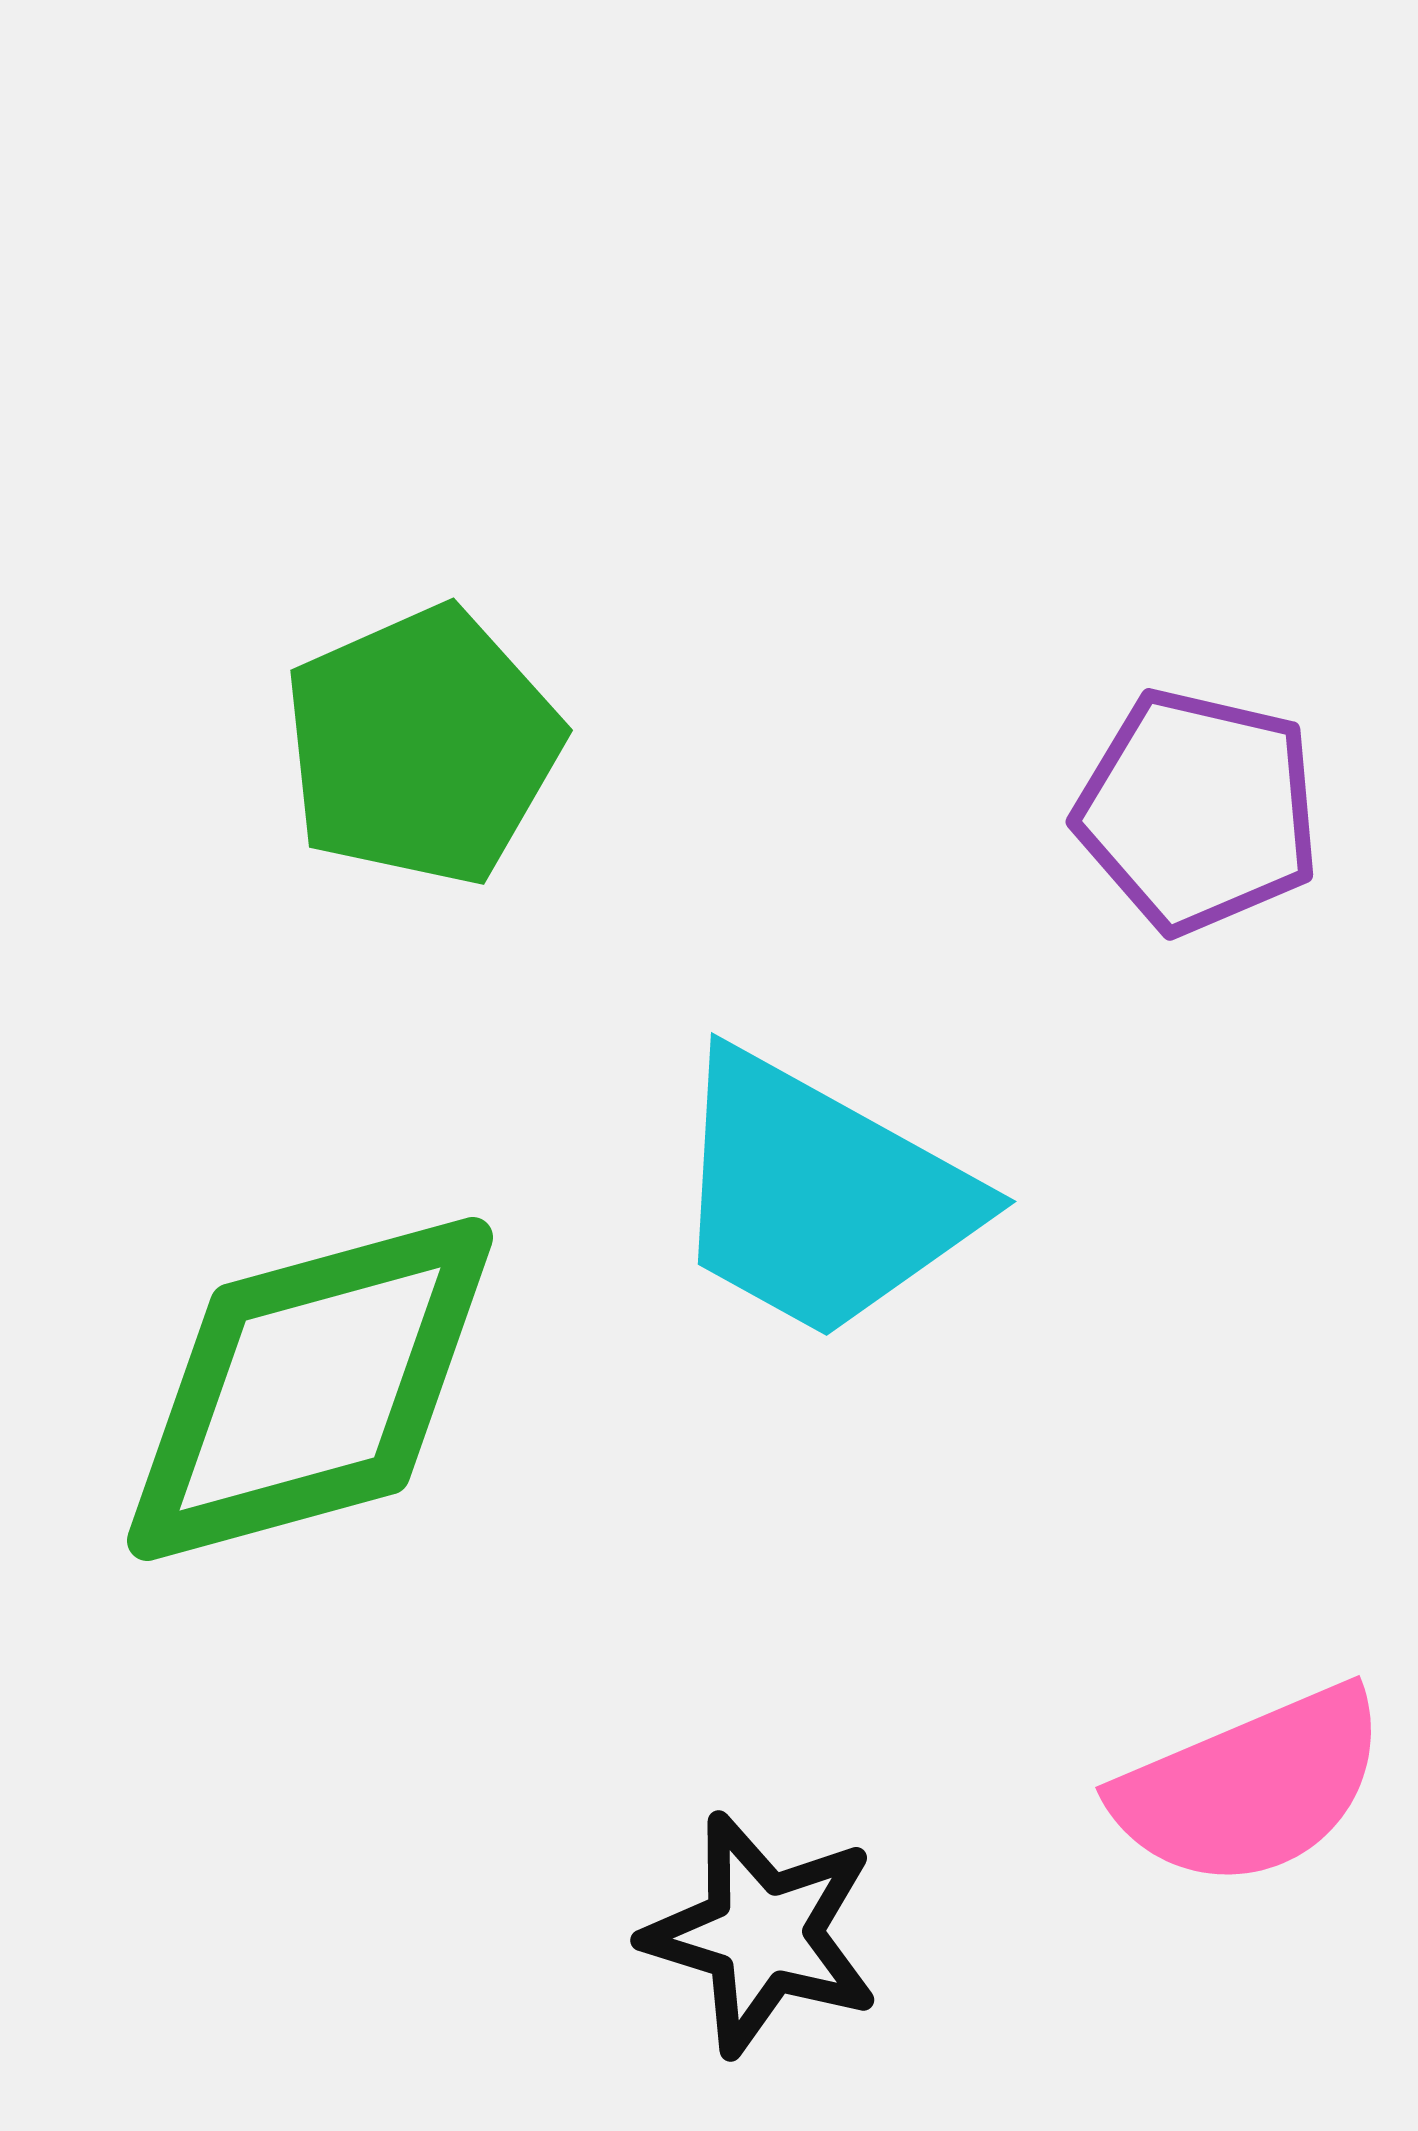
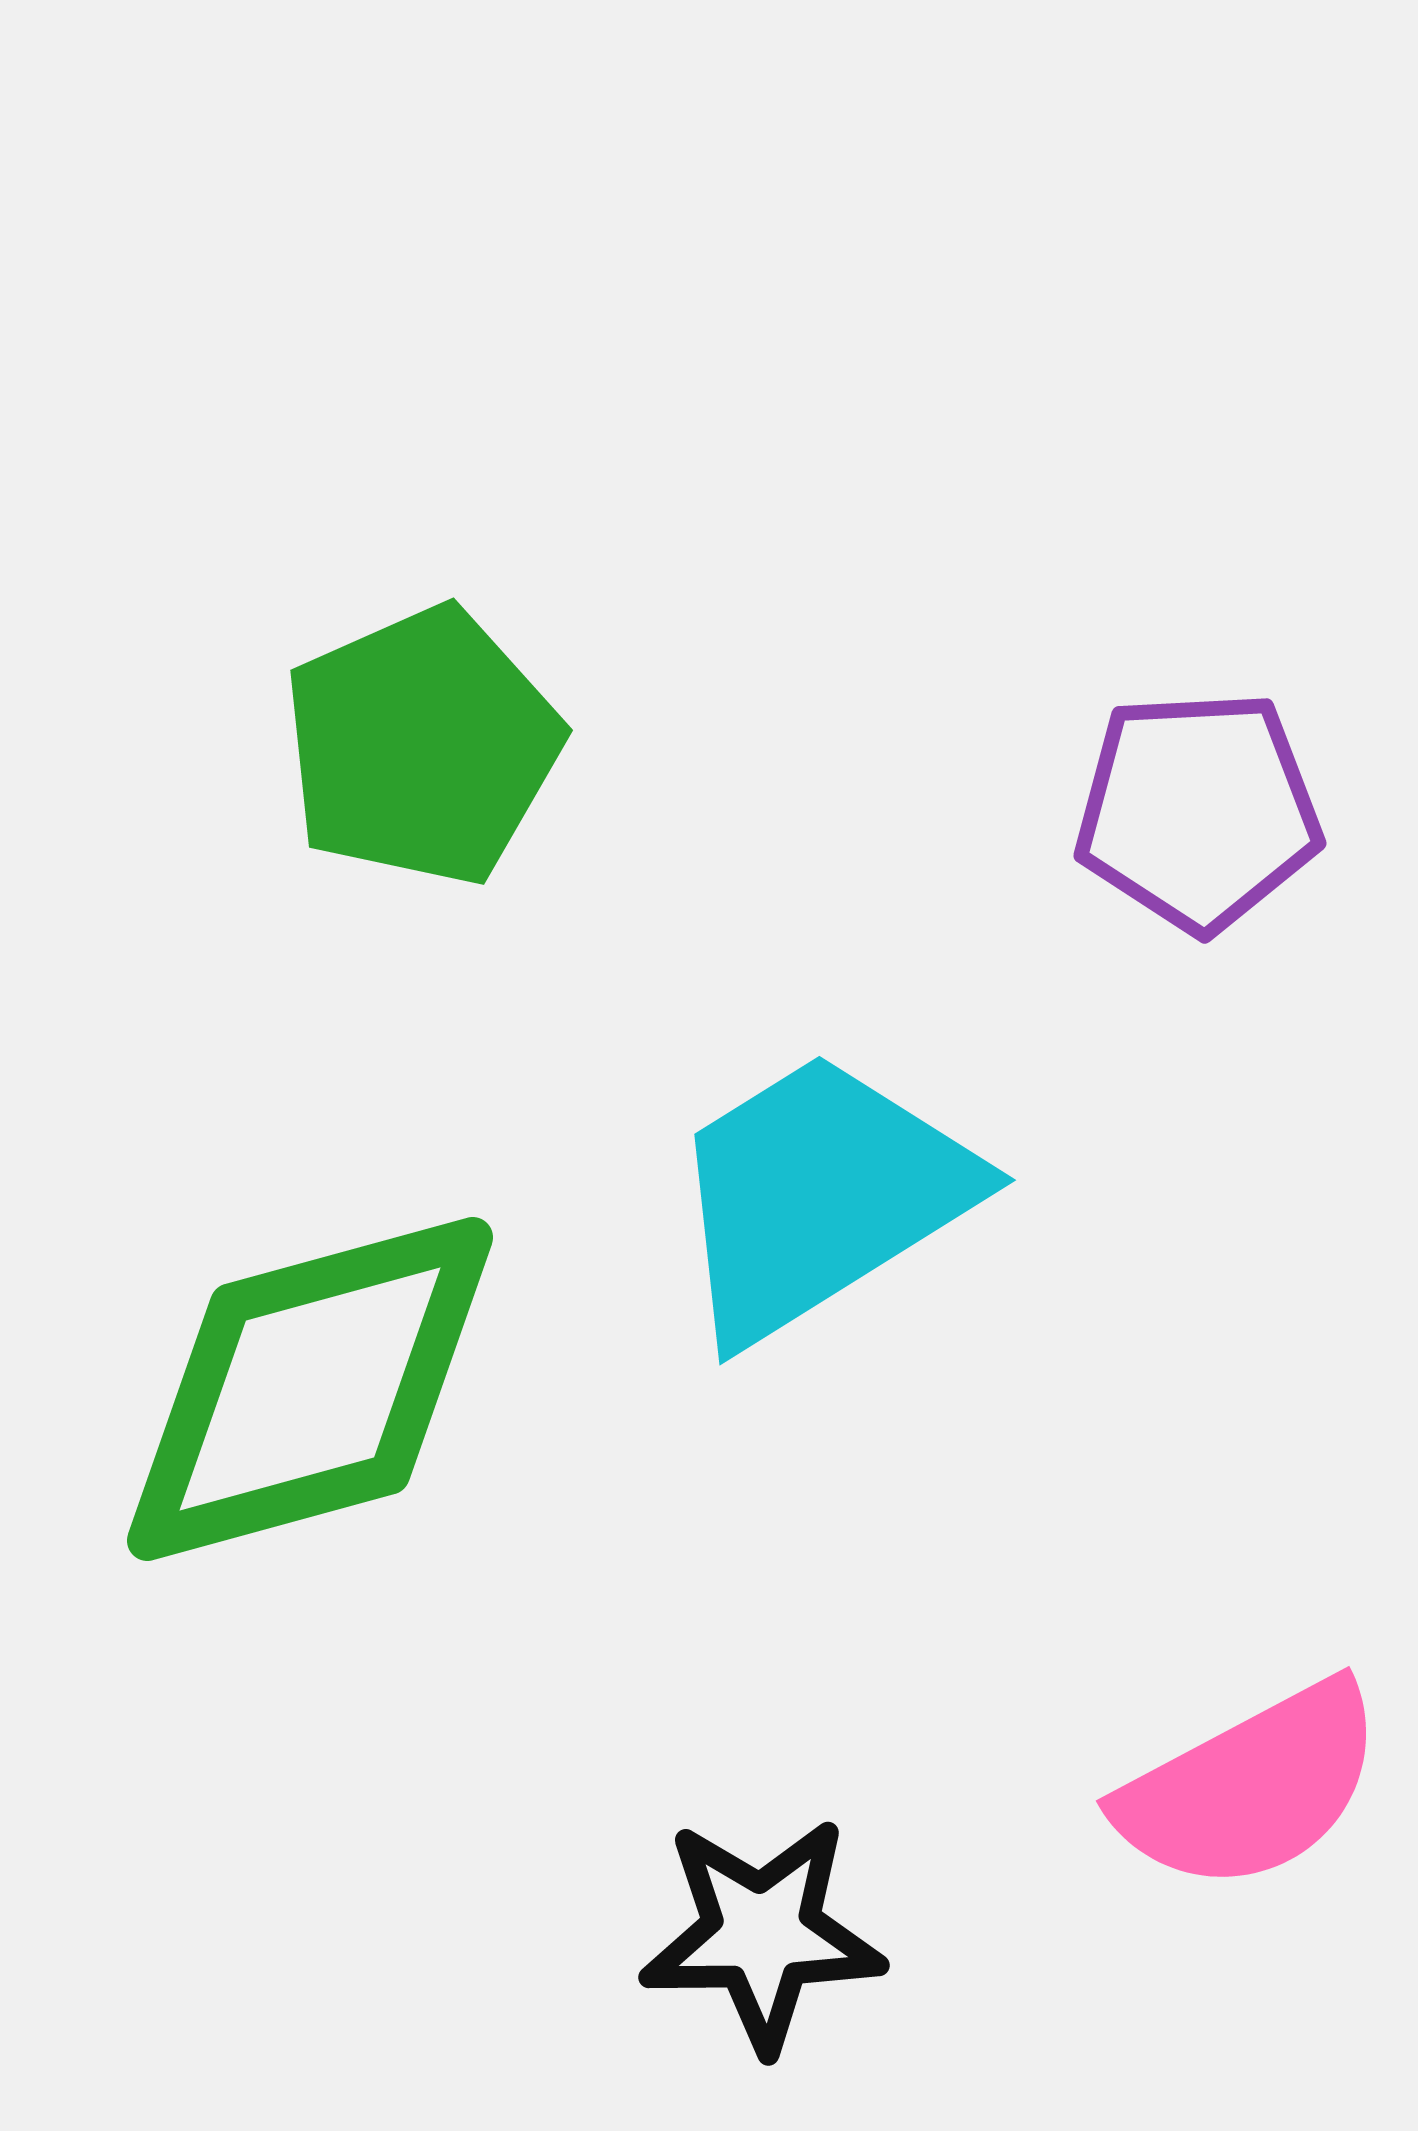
purple pentagon: rotated 16 degrees counterclockwise
cyan trapezoid: rotated 119 degrees clockwise
pink semicircle: rotated 5 degrees counterclockwise
black star: rotated 18 degrees counterclockwise
